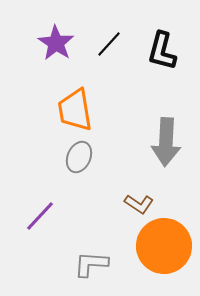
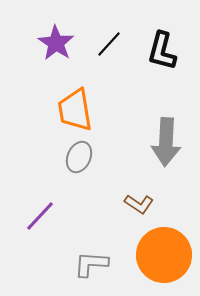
orange circle: moved 9 px down
